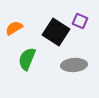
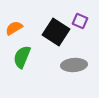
green semicircle: moved 5 px left, 2 px up
